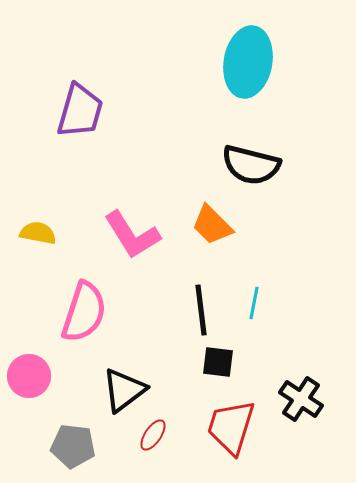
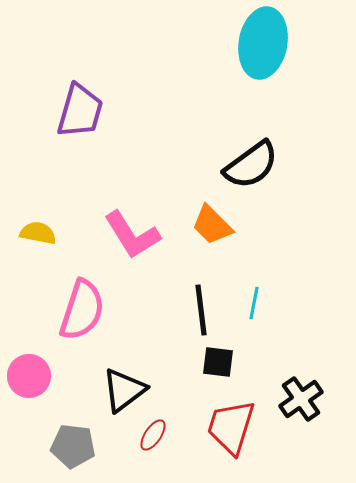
cyan ellipse: moved 15 px right, 19 px up
black semicircle: rotated 50 degrees counterclockwise
pink semicircle: moved 2 px left, 2 px up
black cross: rotated 21 degrees clockwise
